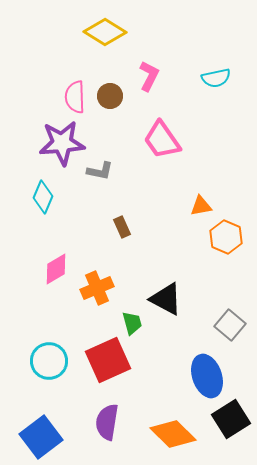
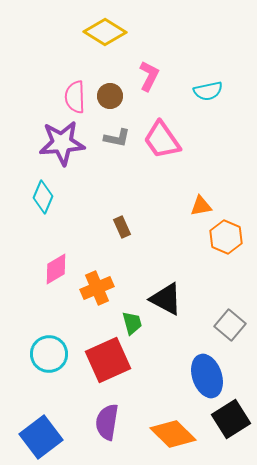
cyan semicircle: moved 8 px left, 13 px down
gray L-shape: moved 17 px right, 33 px up
cyan circle: moved 7 px up
